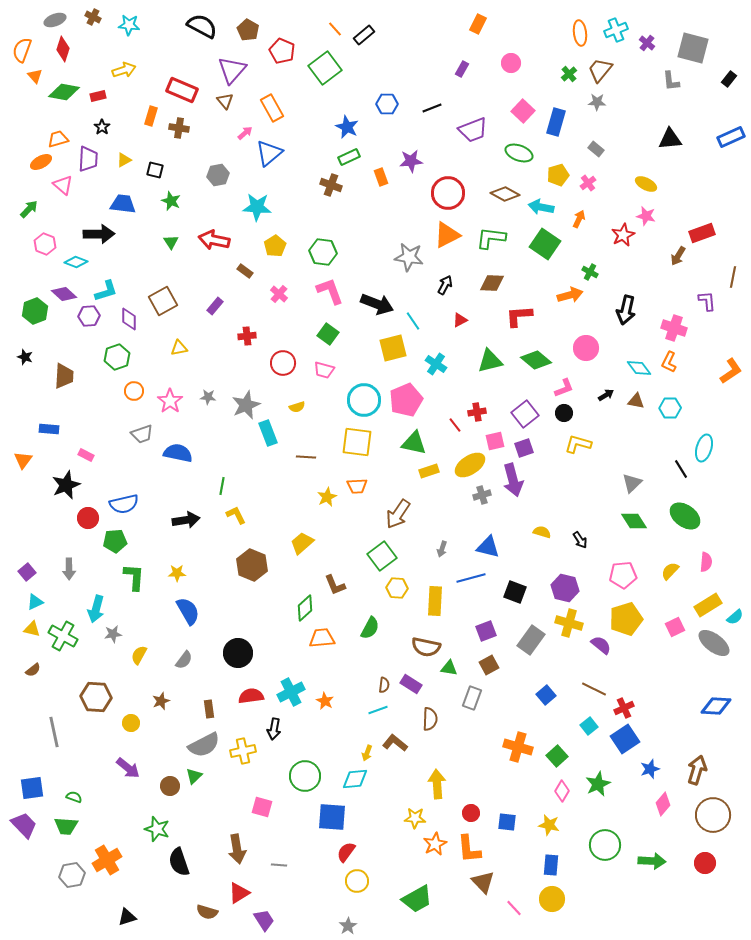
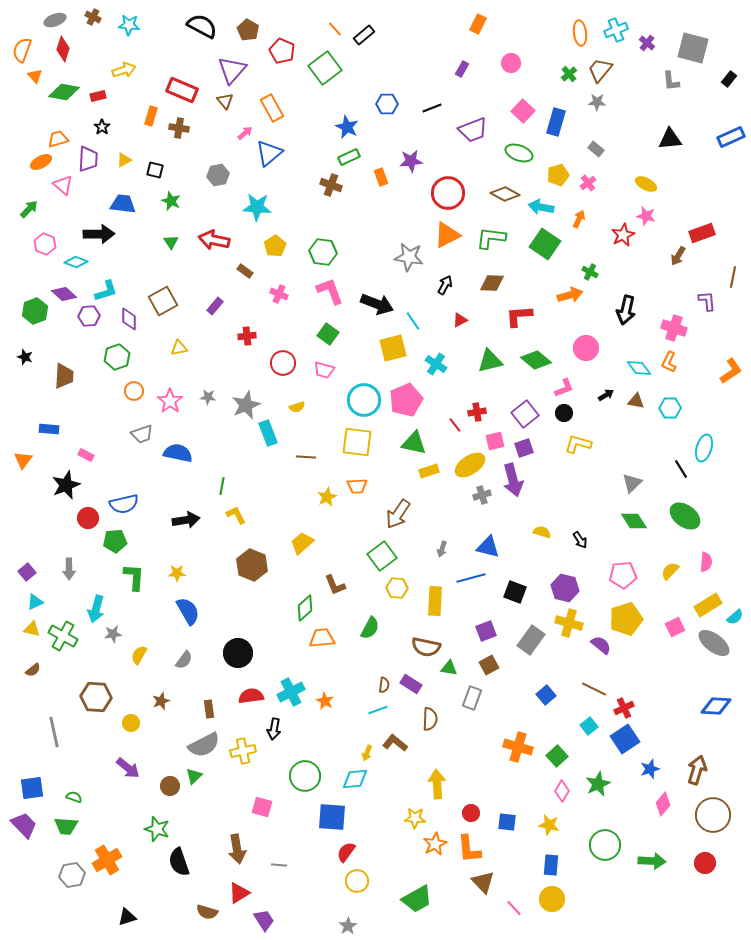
pink cross at (279, 294): rotated 18 degrees counterclockwise
